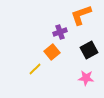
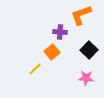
purple cross: rotated 24 degrees clockwise
black square: rotated 18 degrees counterclockwise
